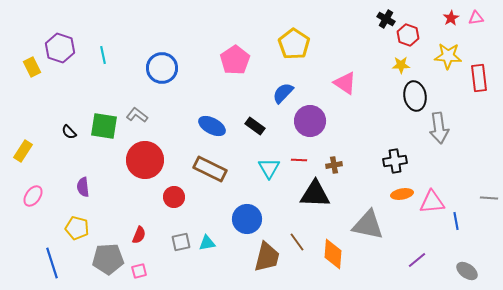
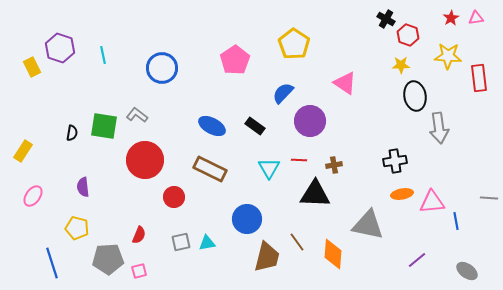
black semicircle at (69, 132): moved 3 px right, 1 px down; rotated 126 degrees counterclockwise
